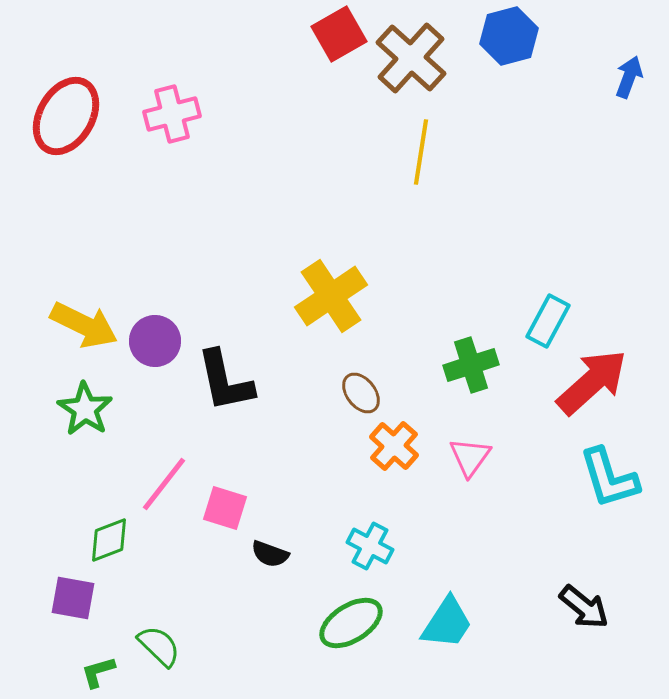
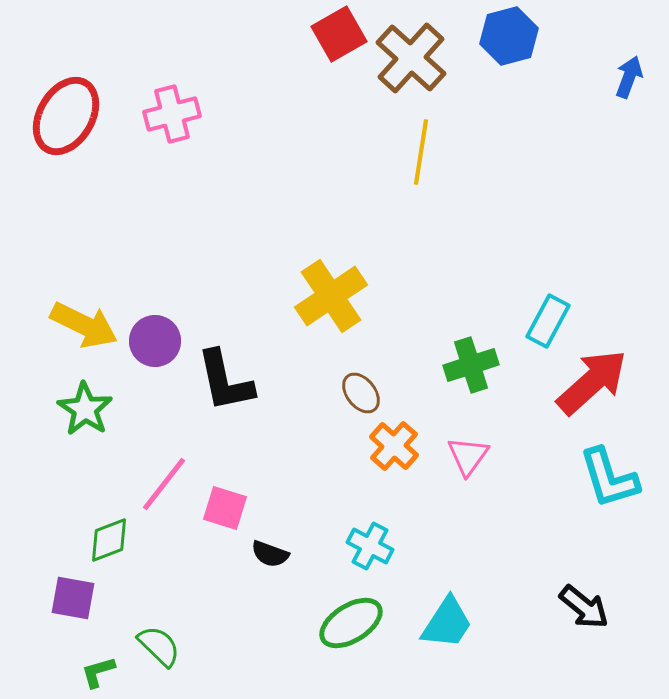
pink triangle: moved 2 px left, 1 px up
